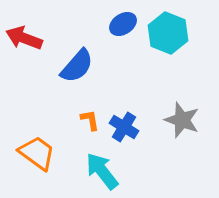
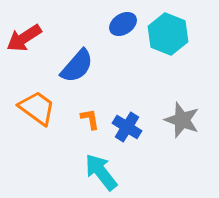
cyan hexagon: moved 1 px down
red arrow: rotated 54 degrees counterclockwise
orange L-shape: moved 1 px up
blue cross: moved 3 px right
orange trapezoid: moved 45 px up
cyan arrow: moved 1 px left, 1 px down
